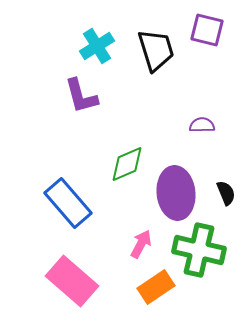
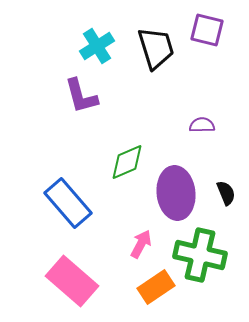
black trapezoid: moved 2 px up
green diamond: moved 2 px up
green cross: moved 1 px right, 5 px down
